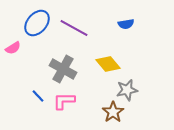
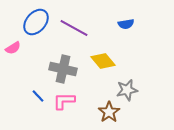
blue ellipse: moved 1 px left, 1 px up
yellow diamond: moved 5 px left, 3 px up
gray cross: rotated 16 degrees counterclockwise
brown star: moved 4 px left
